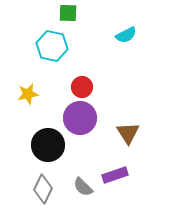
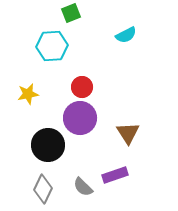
green square: moved 3 px right; rotated 24 degrees counterclockwise
cyan hexagon: rotated 16 degrees counterclockwise
